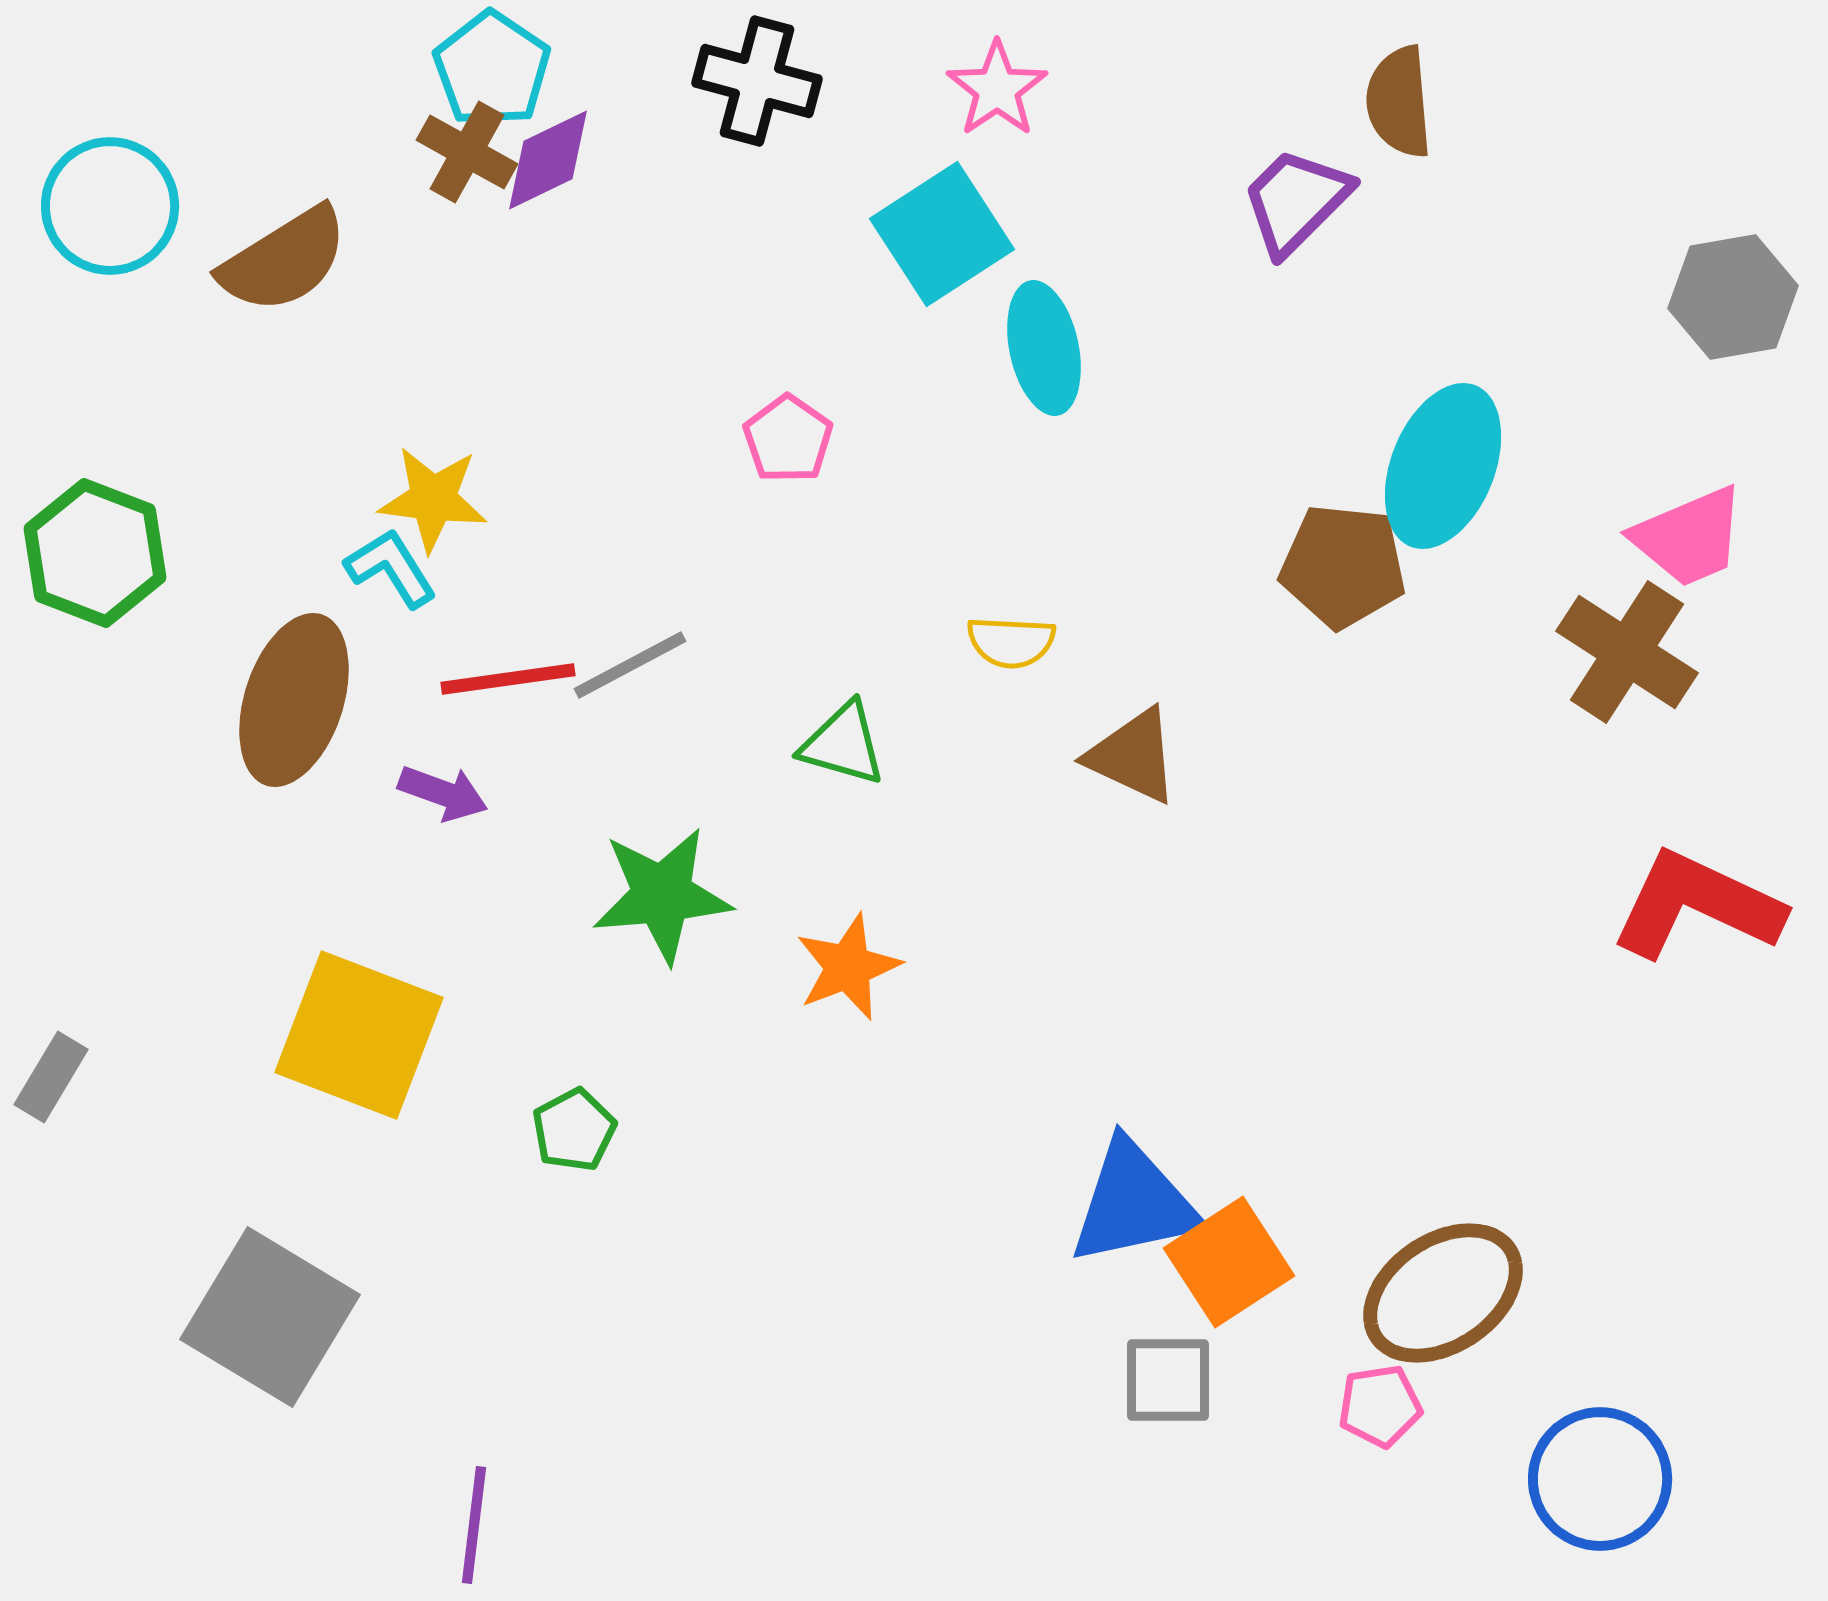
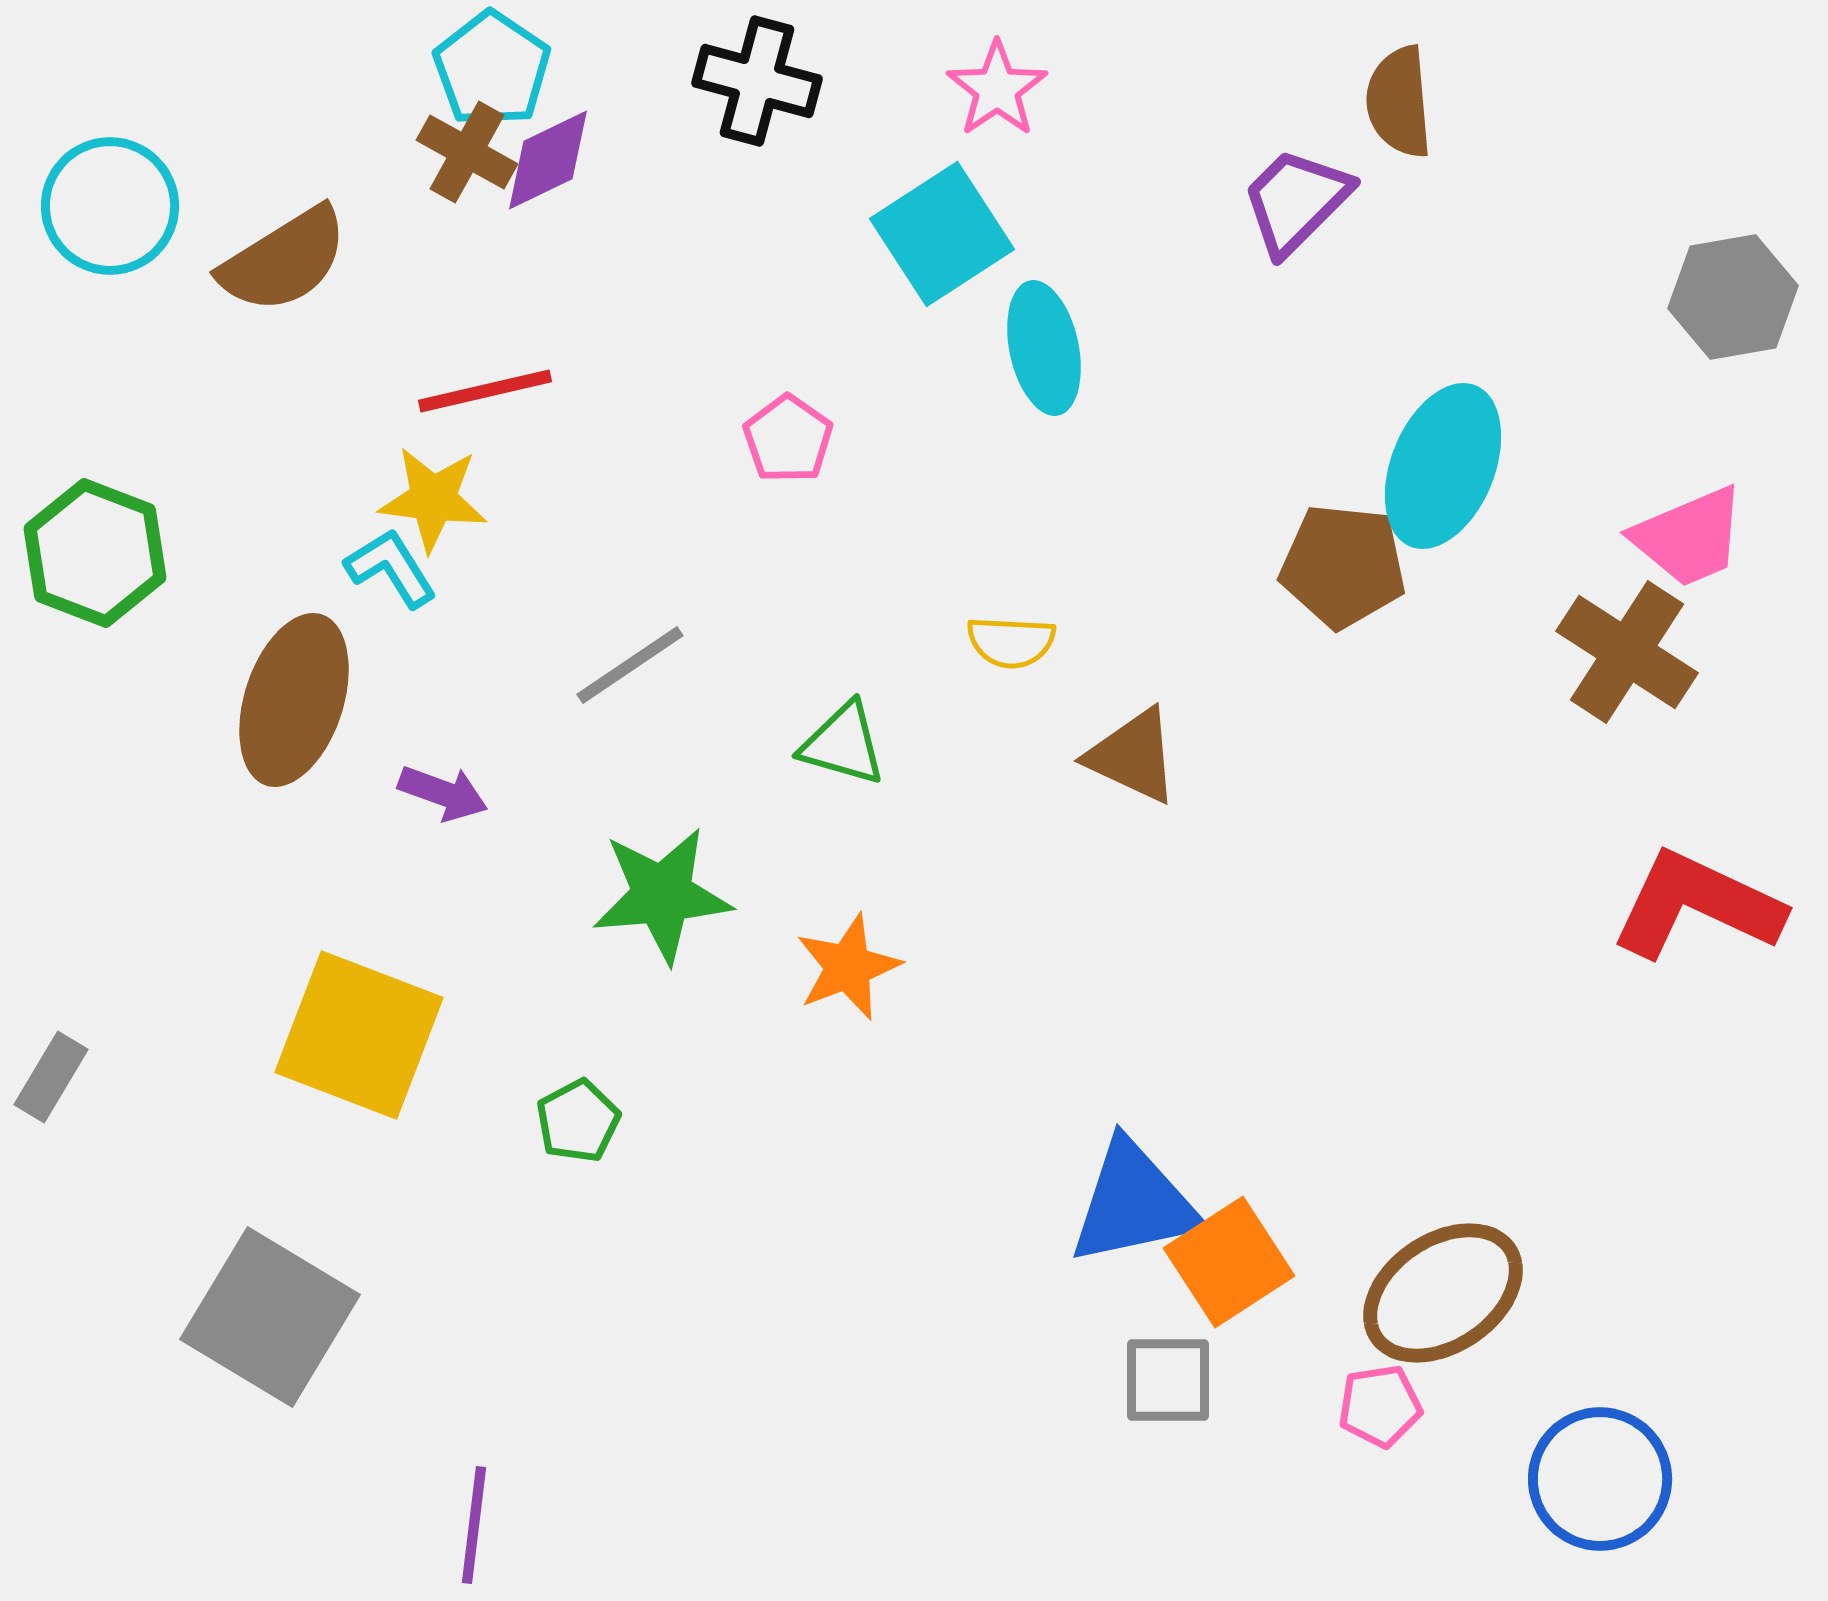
gray line at (630, 665): rotated 6 degrees counterclockwise
red line at (508, 679): moved 23 px left, 288 px up; rotated 5 degrees counterclockwise
green pentagon at (574, 1130): moved 4 px right, 9 px up
